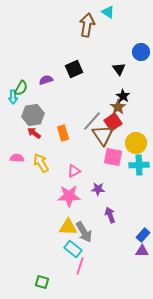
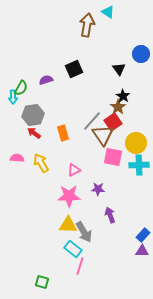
blue circle: moved 2 px down
pink triangle: moved 1 px up
yellow triangle: moved 2 px up
